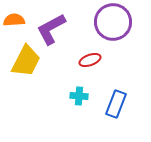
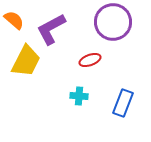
orange semicircle: rotated 45 degrees clockwise
blue rectangle: moved 7 px right, 1 px up
